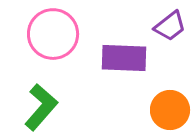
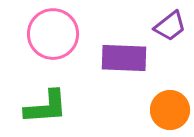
green L-shape: moved 5 px right; rotated 45 degrees clockwise
